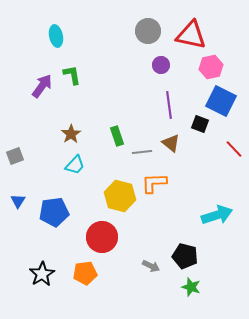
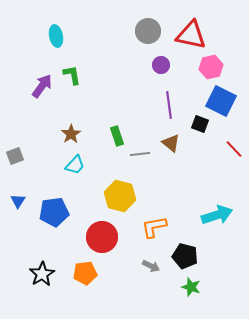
gray line: moved 2 px left, 2 px down
orange L-shape: moved 44 px down; rotated 8 degrees counterclockwise
